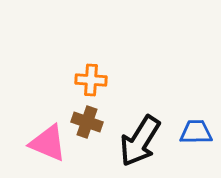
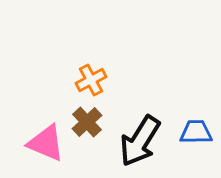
orange cross: rotated 32 degrees counterclockwise
brown cross: rotated 28 degrees clockwise
pink triangle: moved 2 px left
